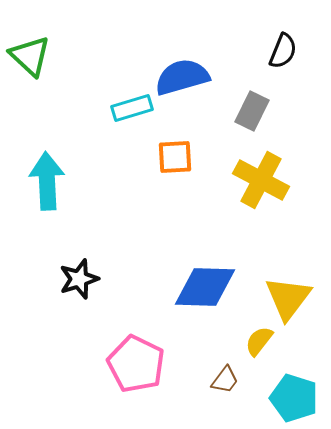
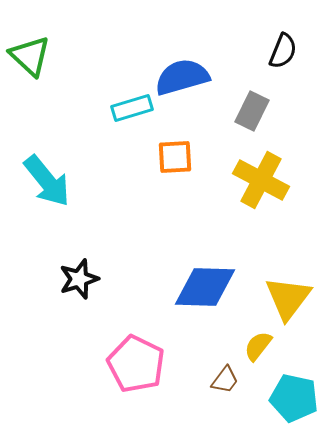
cyan arrow: rotated 144 degrees clockwise
yellow semicircle: moved 1 px left, 5 px down
cyan pentagon: rotated 6 degrees counterclockwise
